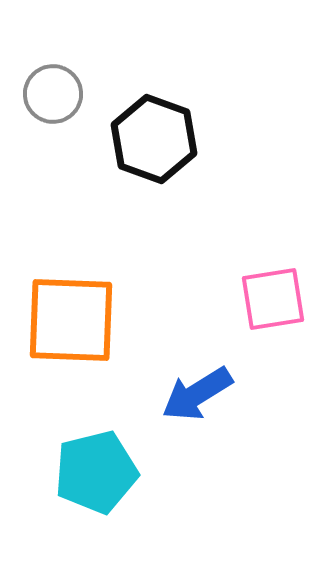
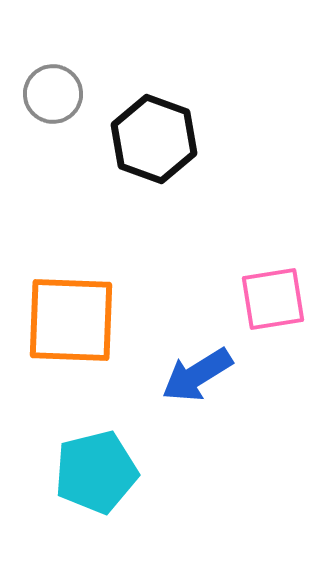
blue arrow: moved 19 px up
